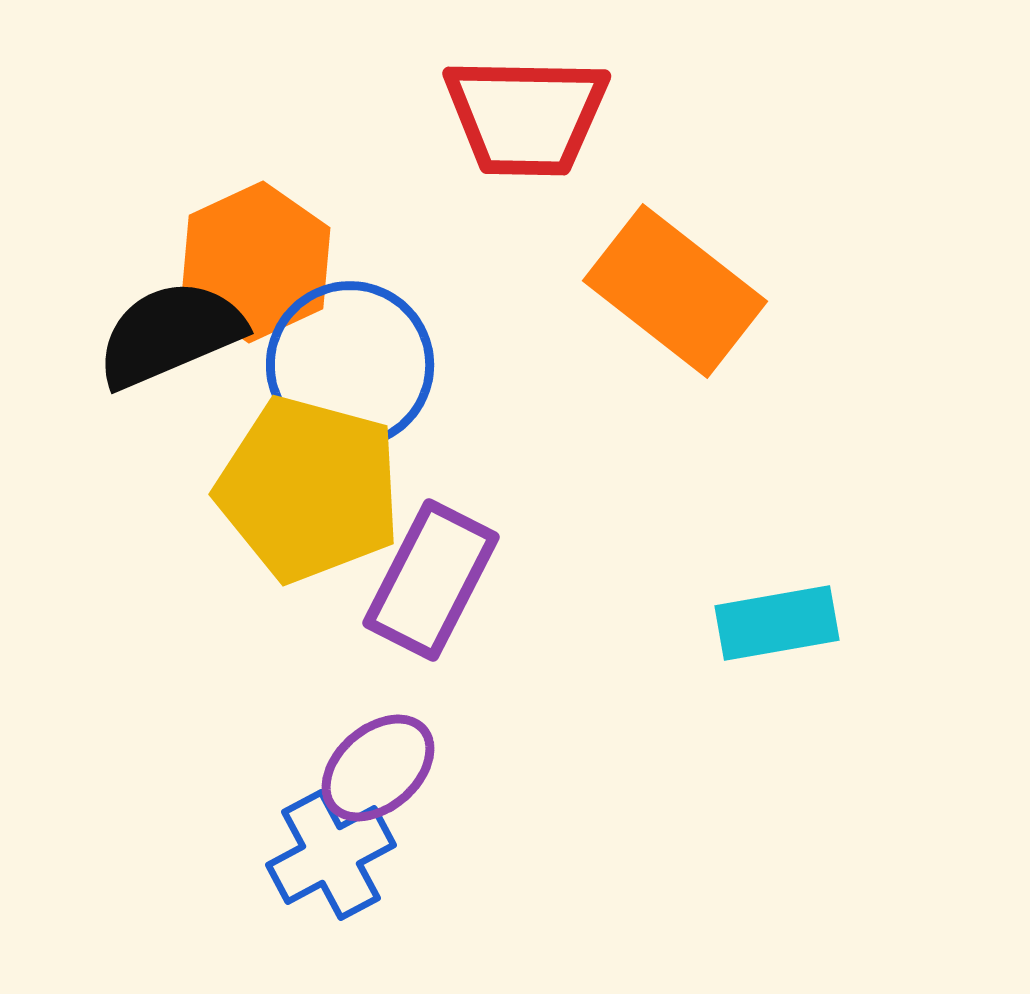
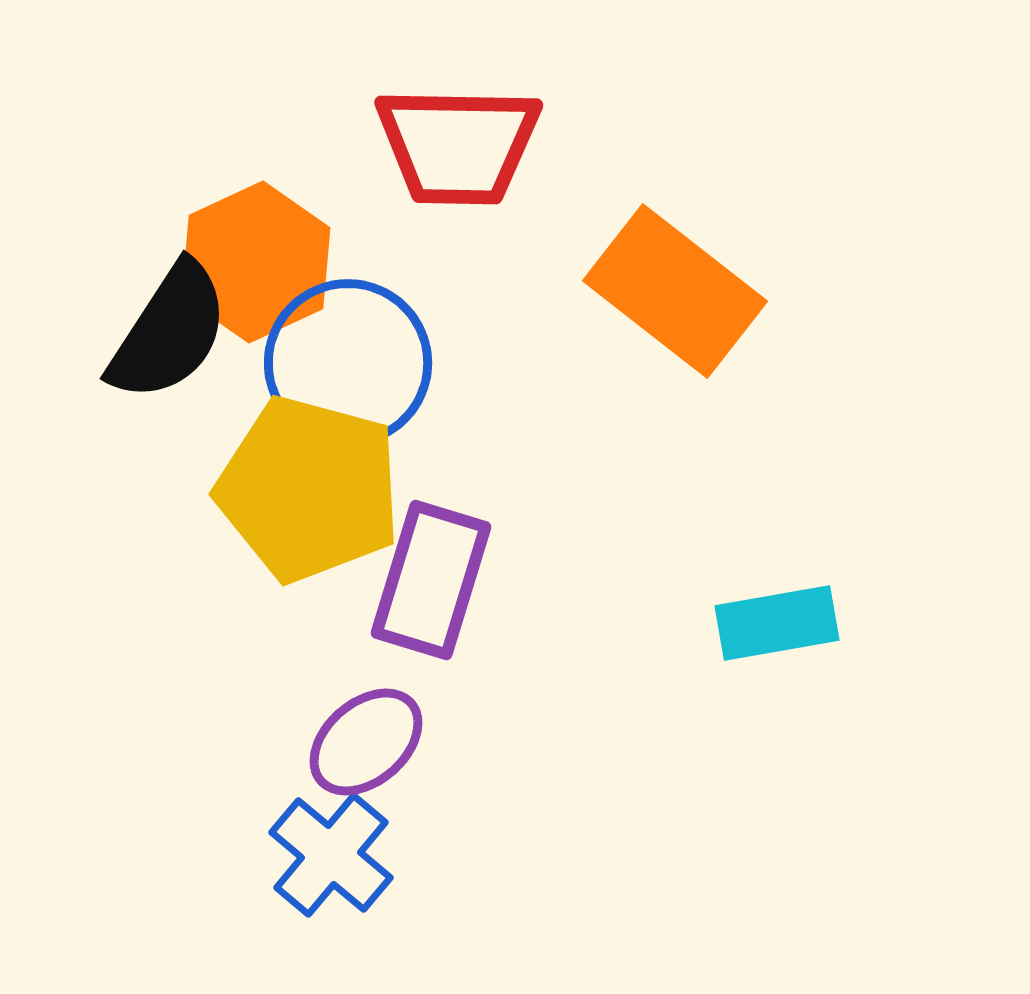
red trapezoid: moved 68 px left, 29 px down
black semicircle: moved 1 px left, 2 px up; rotated 146 degrees clockwise
blue circle: moved 2 px left, 2 px up
purple rectangle: rotated 10 degrees counterclockwise
purple ellipse: moved 12 px left, 26 px up
blue cross: rotated 22 degrees counterclockwise
